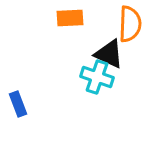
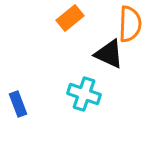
orange rectangle: rotated 36 degrees counterclockwise
cyan cross: moved 13 px left, 17 px down
